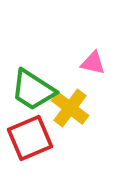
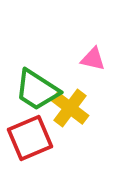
pink triangle: moved 4 px up
green trapezoid: moved 4 px right
